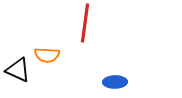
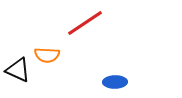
red line: rotated 48 degrees clockwise
